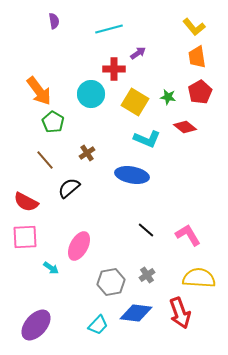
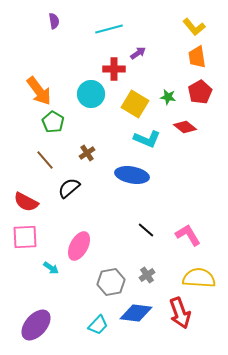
yellow square: moved 2 px down
